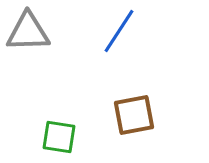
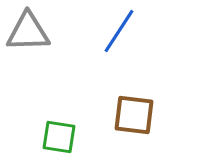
brown square: rotated 18 degrees clockwise
